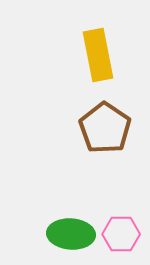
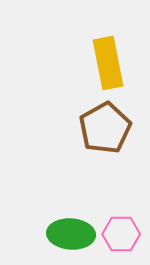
yellow rectangle: moved 10 px right, 8 px down
brown pentagon: rotated 9 degrees clockwise
